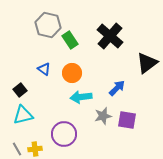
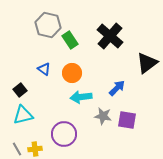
gray star: rotated 24 degrees clockwise
